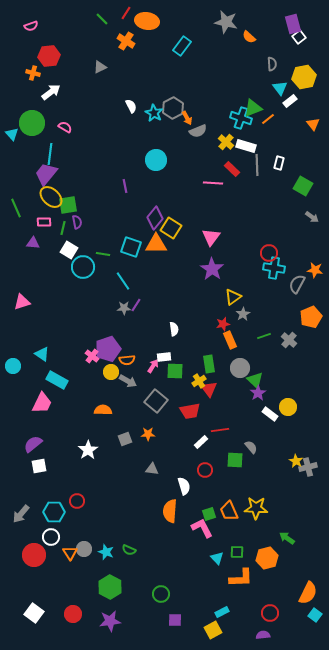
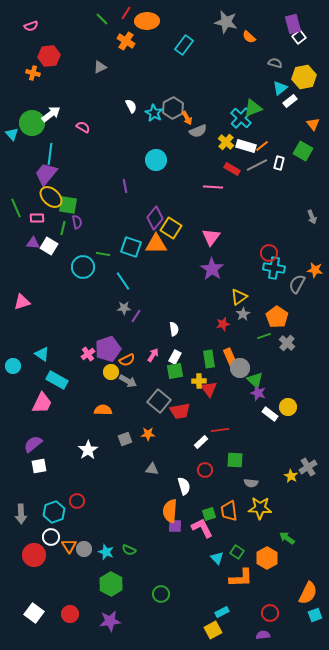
orange ellipse at (147, 21): rotated 10 degrees counterclockwise
cyan rectangle at (182, 46): moved 2 px right, 1 px up
gray semicircle at (272, 64): moved 3 px right, 1 px up; rotated 72 degrees counterclockwise
cyan triangle at (280, 88): rotated 28 degrees clockwise
white arrow at (51, 92): moved 22 px down
cyan cross at (241, 118): rotated 25 degrees clockwise
orange line at (268, 119): moved 6 px left, 27 px down
pink semicircle at (65, 127): moved 18 px right
gray line at (257, 165): rotated 65 degrees clockwise
red rectangle at (232, 169): rotated 14 degrees counterclockwise
pink line at (213, 183): moved 4 px down
green square at (303, 186): moved 35 px up
green square at (68, 205): rotated 18 degrees clockwise
gray arrow at (312, 217): rotated 32 degrees clockwise
pink rectangle at (44, 222): moved 7 px left, 4 px up
white square at (69, 250): moved 20 px left, 4 px up
yellow triangle at (233, 297): moved 6 px right
purple line at (136, 305): moved 11 px down
orange pentagon at (311, 317): moved 34 px left; rotated 15 degrees counterclockwise
orange rectangle at (230, 340): moved 17 px down
gray cross at (289, 340): moved 2 px left, 3 px down
pink cross at (92, 356): moved 4 px left, 2 px up; rotated 16 degrees clockwise
white rectangle at (164, 357): moved 11 px right; rotated 56 degrees counterclockwise
orange semicircle at (127, 360): rotated 21 degrees counterclockwise
green rectangle at (209, 364): moved 5 px up
pink arrow at (153, 366): moved 11 px up
green square at (175, 371): rotated 12 degrees counterclockwise
yellow cross at (199, 381): rotated 32 degrees clockwise
purple star at (258, 393): rotated 21 degrees counterclockwise
gray square at (156, 401): moved 3 px right
red trapezoid at (190, 411): moved 10 px left
gray semicircle at (251, 447): moved 36 px down; rotated 136 degrees clockwise
yellow star at (296, 461): moved 5 px left, 15 px down
gray cross at (308, 467): rotated 18 degrees counterclockwise
yellow star at (256, 508): moved 4 px right
orange trapezoid at (229, 511): rotated 15 degrees clockwise
cyan hexagon at (54, 512): rotated 20 degrees counterclockwise
gray arrow at (21, 514): rotated 42 degrees counterclockwise
green square at (237, 552): rotated 32 degrees clockwise
orange triangle at (70, 553): moved 1 px left, 7 px up
orange hexagon at (267, 558): rotated 15 degrees counterclockwise
green hexagon at (110, 587): moved 1 px right, 3 px up
red circle at (73, 614): moved 3 px left
cyan square at (315, 615): rotated 32 degrees clockwise
purple square at (175, 620): moved 94 px up
